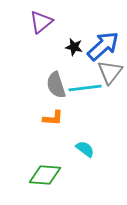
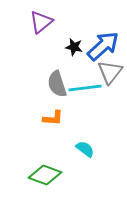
gray semicircle: moved 1 px right, 1 px up
green diamond: rotated 16 degrees clockwise
